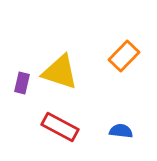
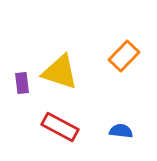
purple rectangle: rotated 20 degrees counterclockwise
